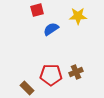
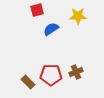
brown rectangle: moved 1 px right, 6 px up
